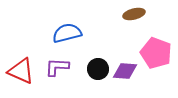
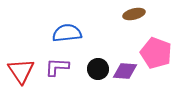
blue semicircle: rotated 8 degrees clockwise
red triangle: rotated 32 degrees clockwise
